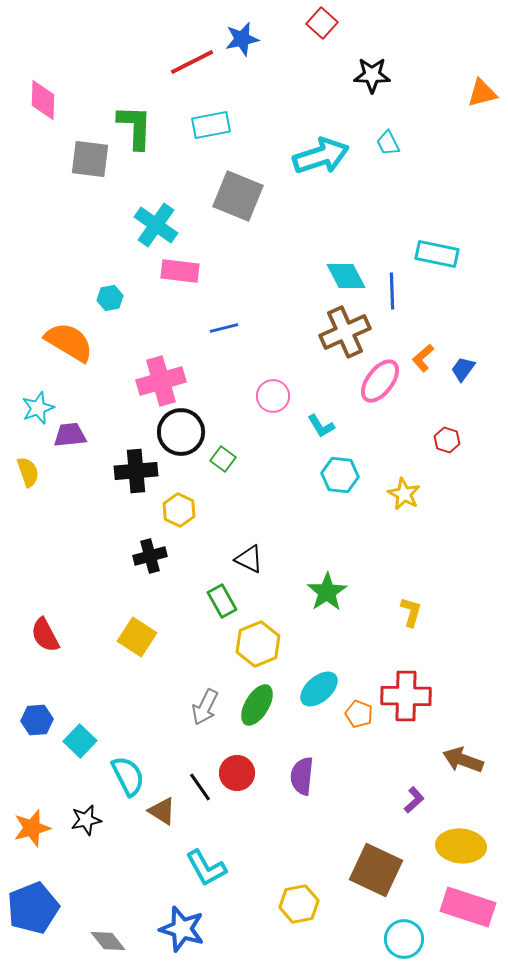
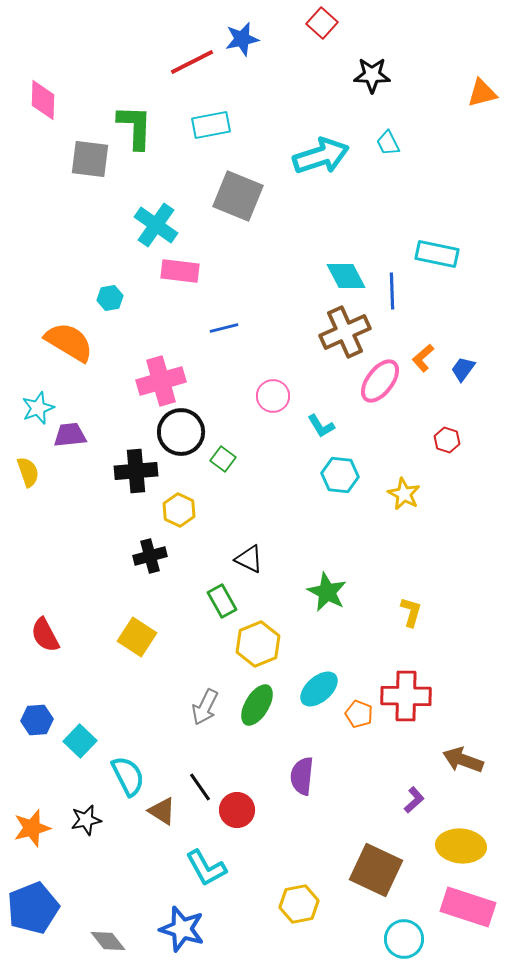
green star at (327, 592): rotated 12 degrees counterclockwise
red circle at (237, 773): moved 37 px down
